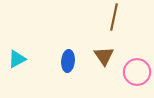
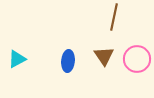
pink circle: moved 13 px up
